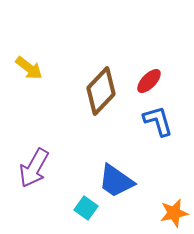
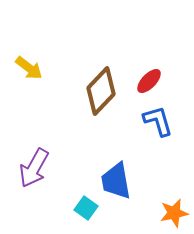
blue trapezoid: rotated 45 degrees clockwise
